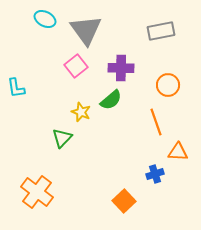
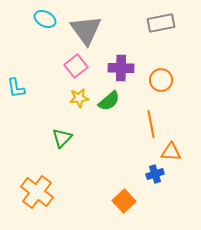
gray rectangle: moved 8 px up
orange circle: moved 7 px left, 5 px up
green semicircle: moved 2 px left, 1 px down
yellow star: moved 2 px left, 14 px up; rotated 30 degrees counterclockwise
orange line: moved 5 px left, 2 px down; rotated 8 degrees clockwise
orange triangle: moved 7 px left
